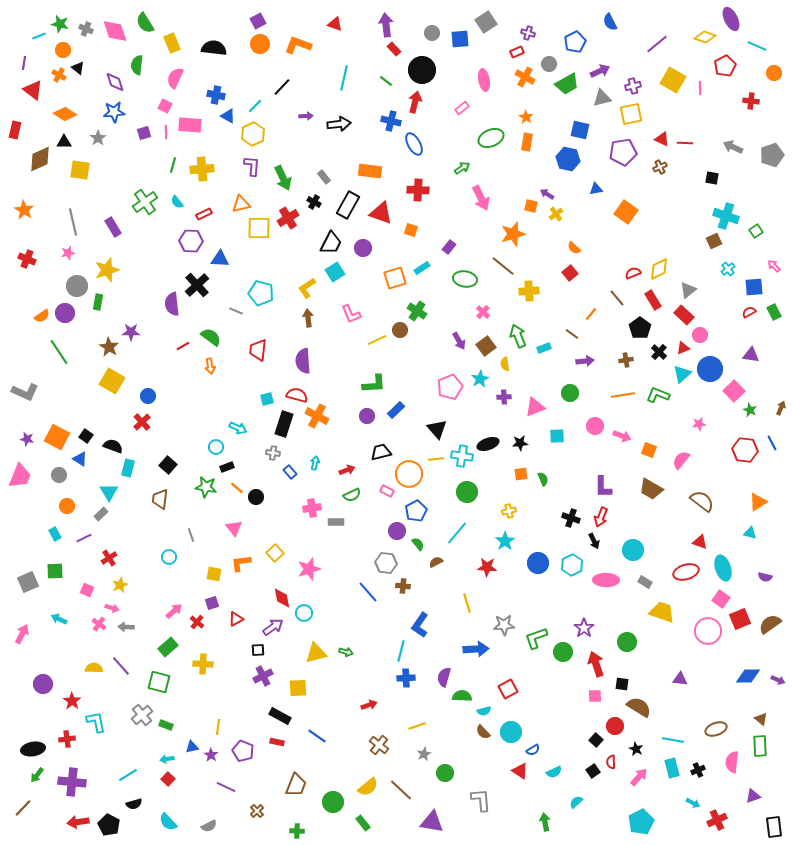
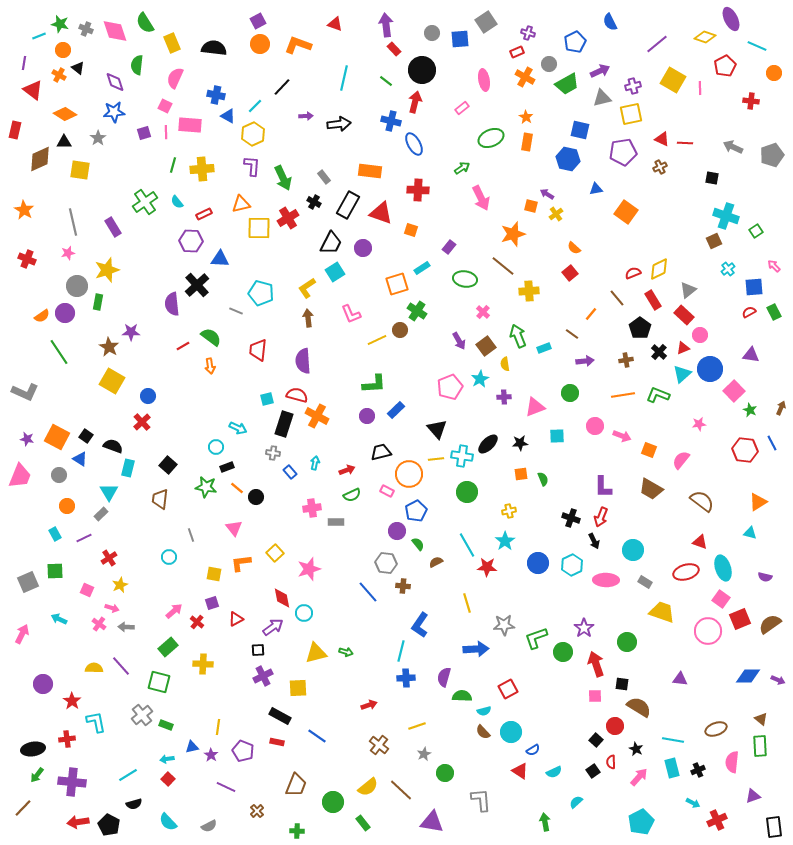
orange square at (395, 278): moved 2 px right, 6 px down
black ellipse at (488, 444): rotated 25 degrees counterclockwise
cyan line at (457, 533): moved 10 px right, 12 px down; rotated 70 degrees counterclockwise
